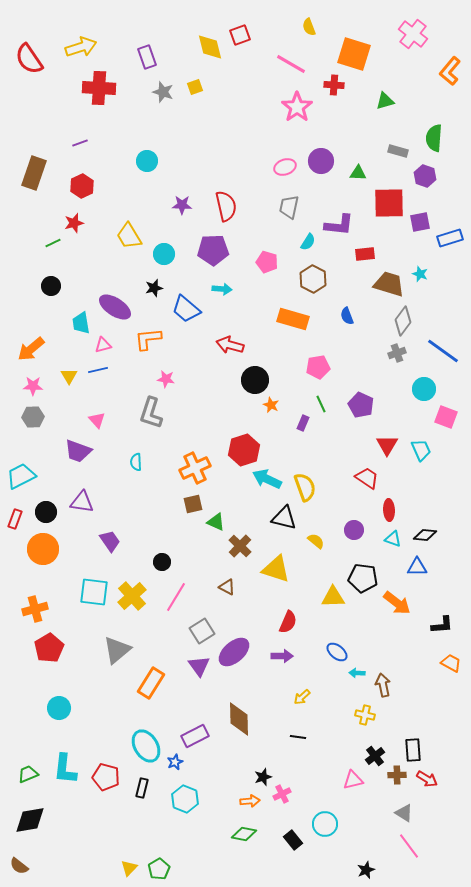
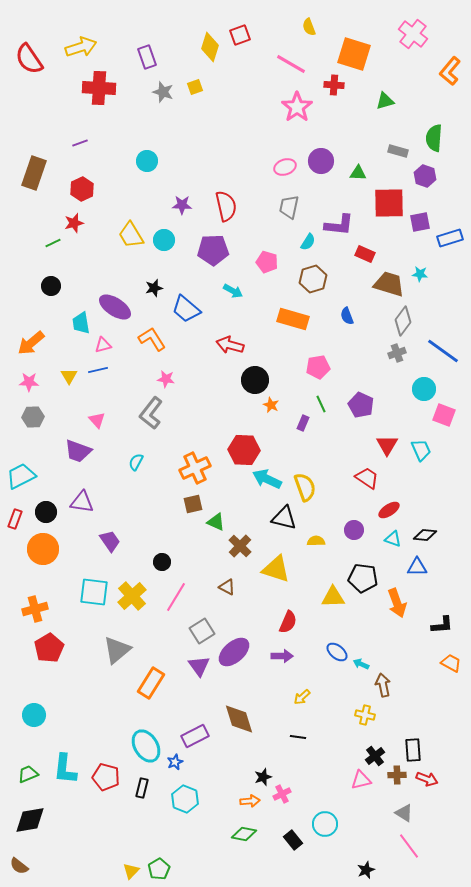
yellow diamond at (210, 47): rotated 32 degrees clockwise
red hexagon at (82, 186): moved 3 px down
yellow trapezoid at (129, 236): moved 2 px right, 1 px up
cyan circle at (164, 254): moved 14 px up
red rectangle at (365, 254): rotated 30 degrees clockwise
cyan star at (420, 274): rotated 14 degrees counterclockwise
brown hexagon at (313, 279): rotated 16 degrees clockwise
cyan arrow at (222, 289): moved 11 px right, 2 px down; rotated 24 degrees clockwise
orange L-shape at (148, 339): moved 4 px right; rotated 64 degrees clockwise
orange arrow at (31, 349): moved 6 px up
pink star at (33, 386): moved 4 px left, 4 px up
gray L-shape at (151, 413): rotated 20 degrees clockwise
pink square at (446, 417): moved 2 px left, 2 px up
red hexagon at (244, 450): rotated 20 degrees clockwise
cyan semicircle at (136, 462): rotated 30 degrees clockwise
red ellipse at (389, 510): rotated 60 degrees clockwise
yellow semicircle at (316, 541): rotated 42 degrees counterclockwise
orange arrow at (397, 603): rotated 32 degrees clockwise
cyan arrow at (357, 673): moved 4 px right, 9 px up; rotated 21 degrees clockwise
cyan circle at (59, 708): moved 25 px left, 7 px down
brown diamond at (239, 719): rotated 16 degrees counterclockwise
red arrow at (427, 779): rotated 10 degrees counterclockwise
pink triangle at (353, 780): moved 8 px right
yellow triangle at (129, 868): moved 2 px right, 3 px down
